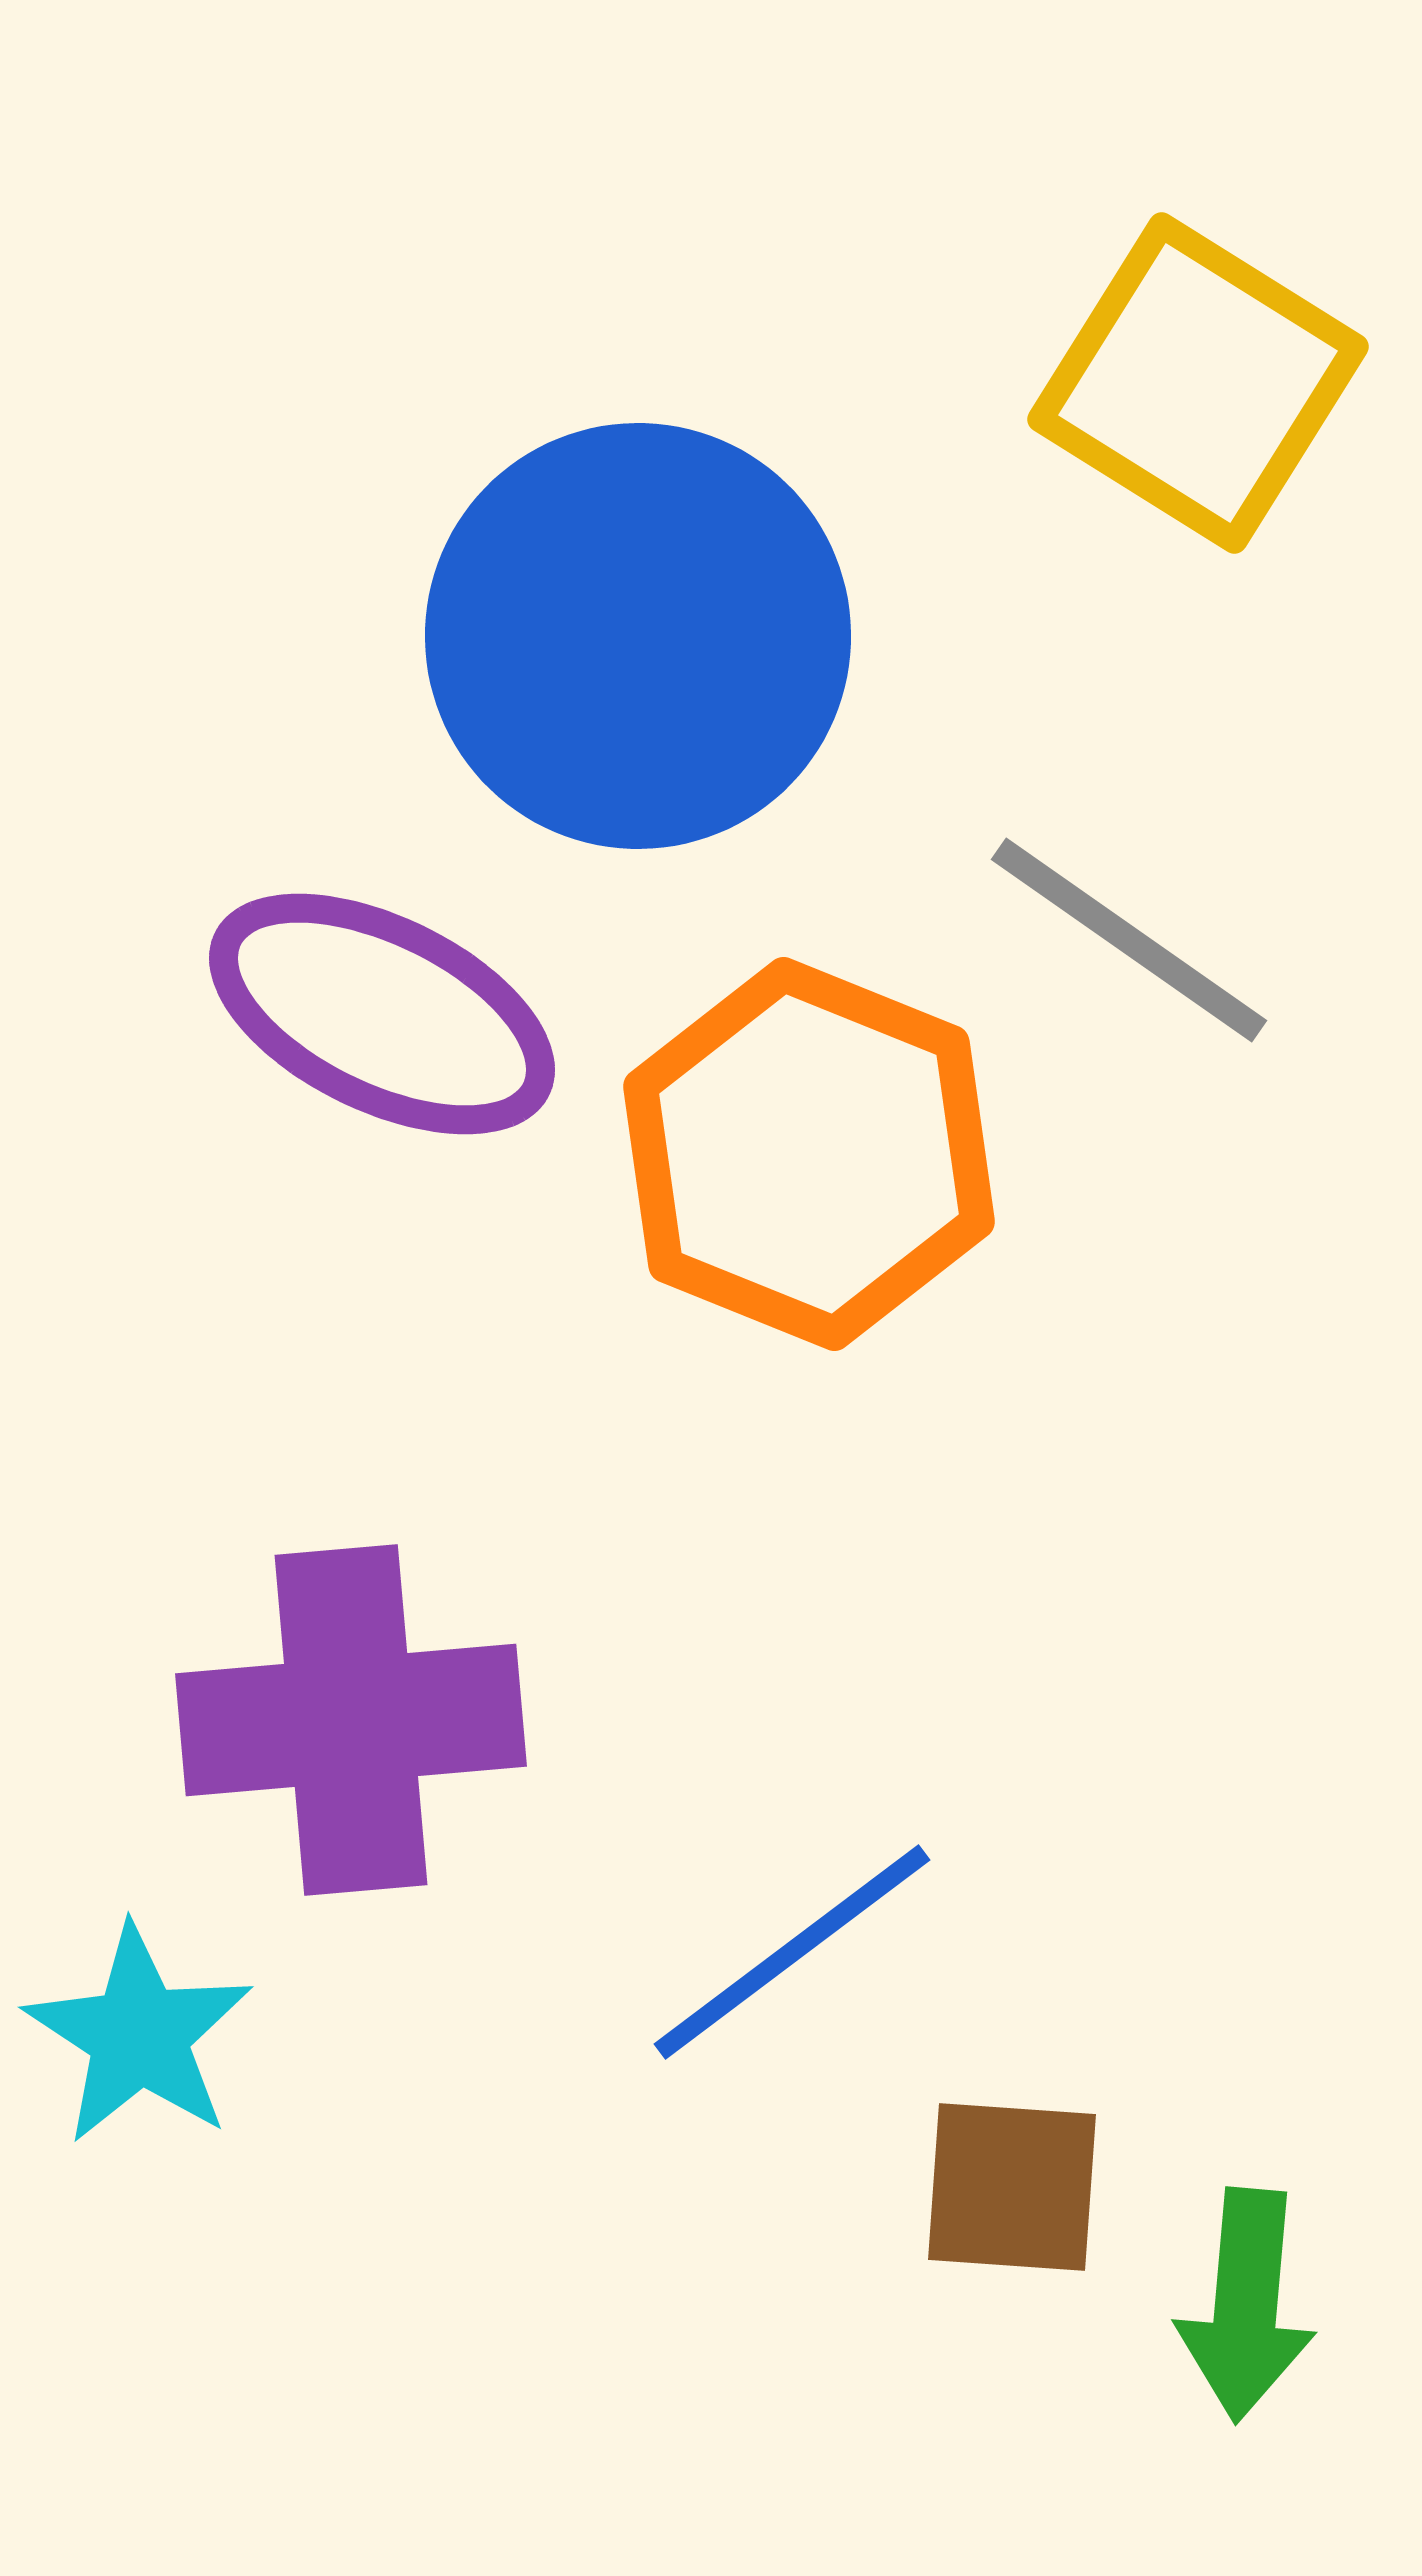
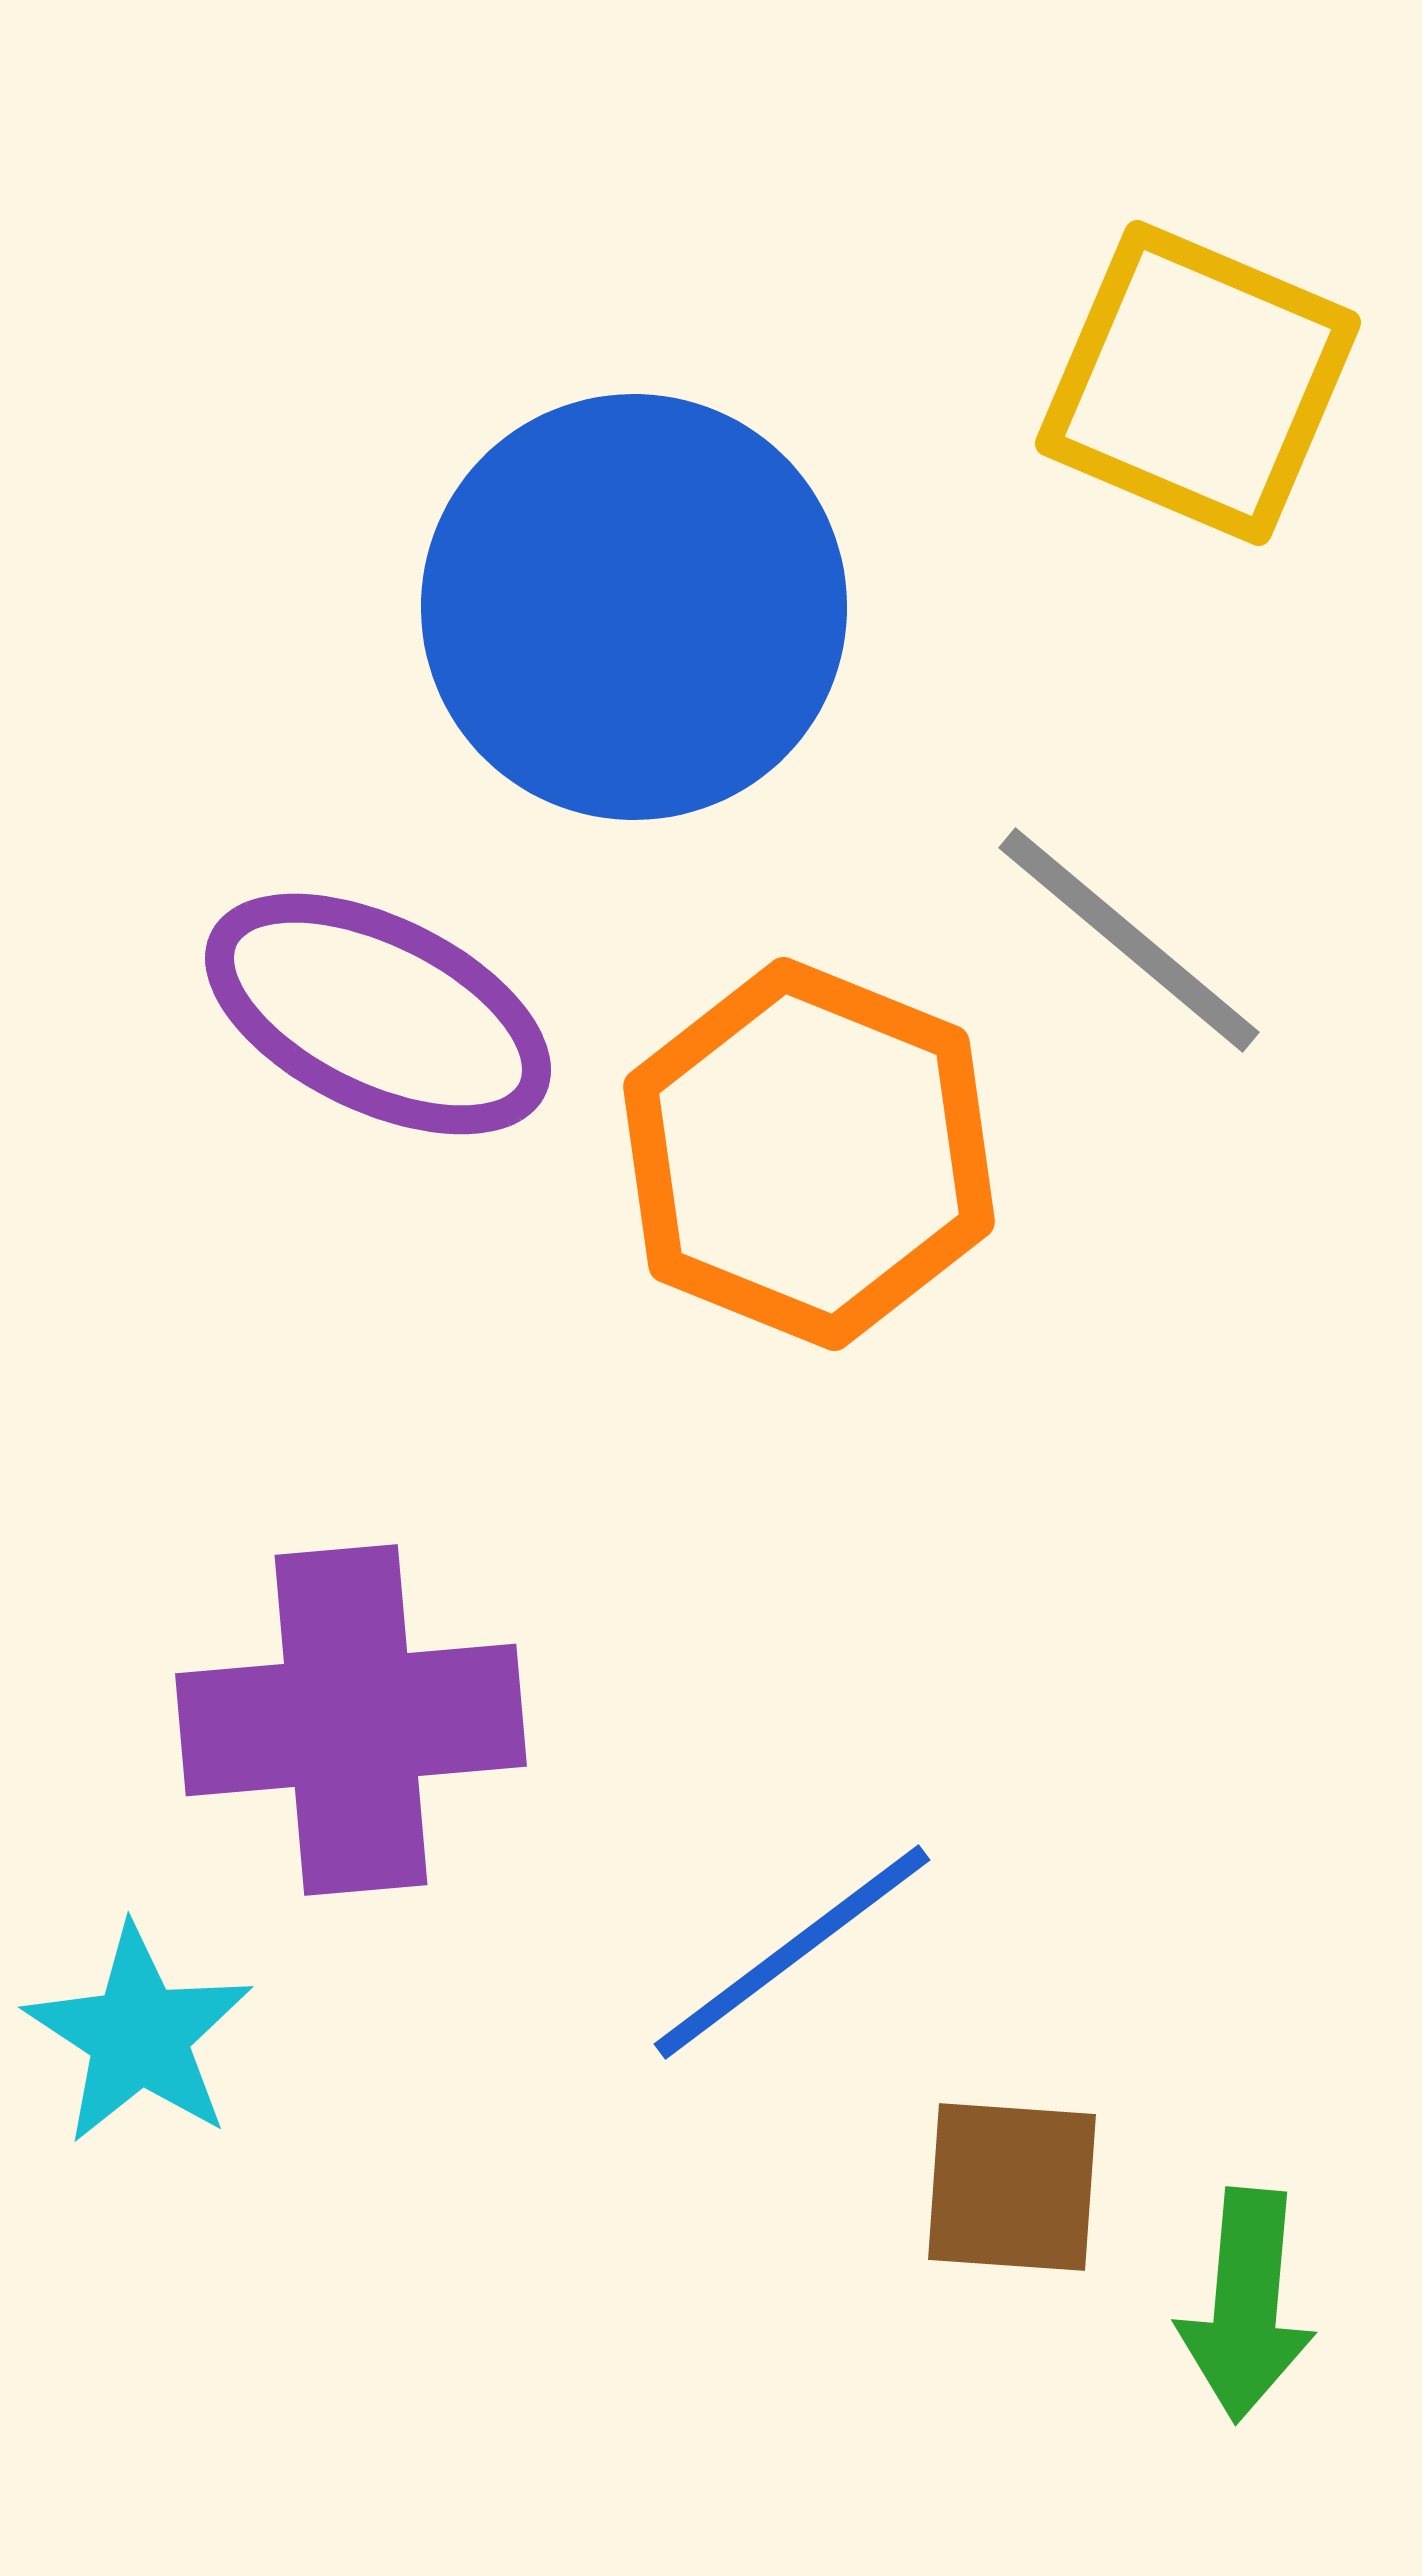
yellow square: rotated 9 degrees counterclockwise
blue circle: moved 4 px left, 29 px up
gray line: rotated 5 degrees clockwise
purple ellipse: moved 4 px left
